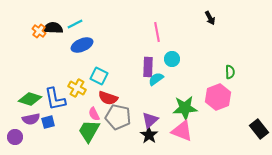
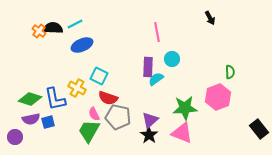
pink triangle: moved 2 px down
